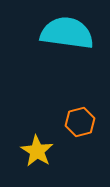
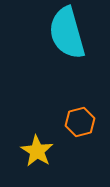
cyan semicircle: rotated 114 degrees counterclockwise
